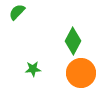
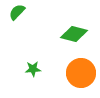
green diamond: moved 1 px right, 7 px up; rotated 76 degrees clockwise
